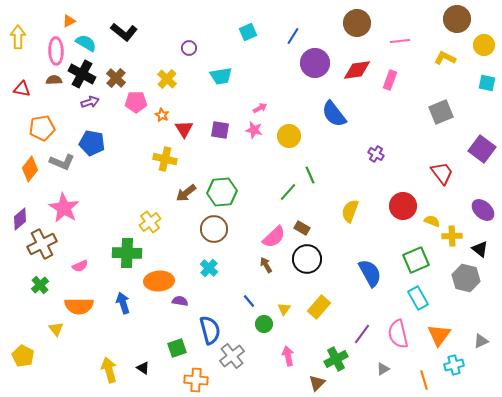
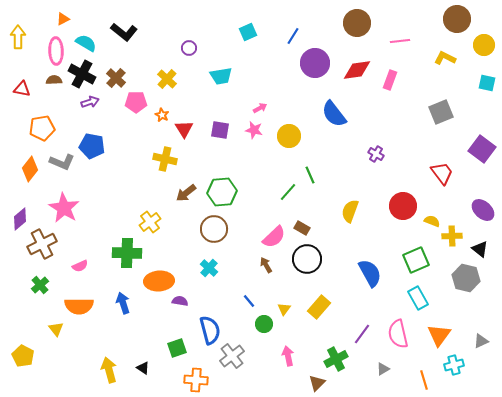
orange triangle at (69, 21): moved 6 px left, 2 px up
blue pentagon at (92, 143): moved 3 px down
